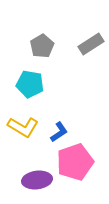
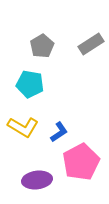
pink pentagon: moved 6 px right; rotated 9 degrees counterclockwise
